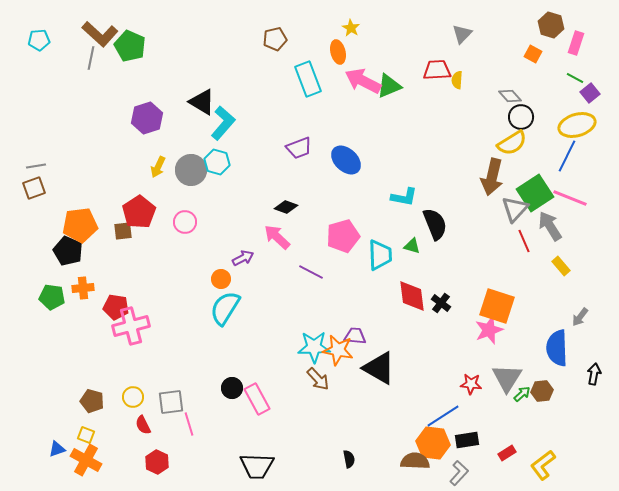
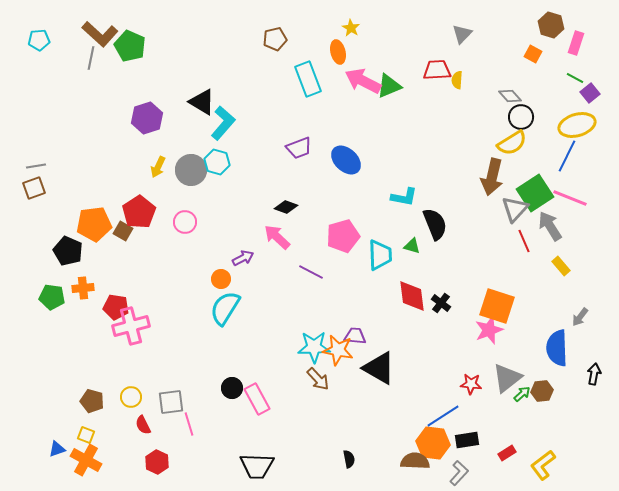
orange pentagon at (80, 225): moved 14 px right, 1 px up
brown square at (123, 231): rotated 36 degrees clockwise
gray triangle at (507, 378): rotated 20 degrees clockwise
yellow circle at (133, 397): moved 2 px left
